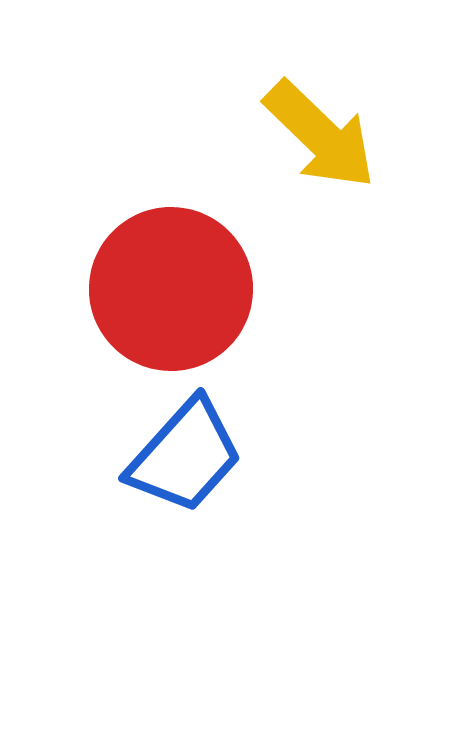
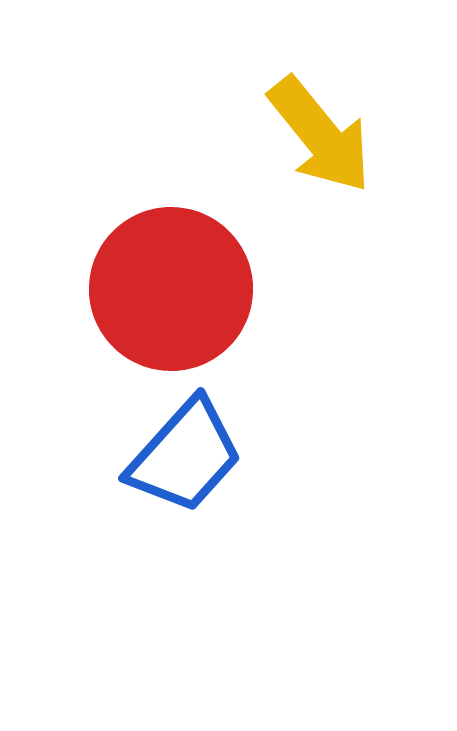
yellow arrow: rotated 7 degrees clockwise
